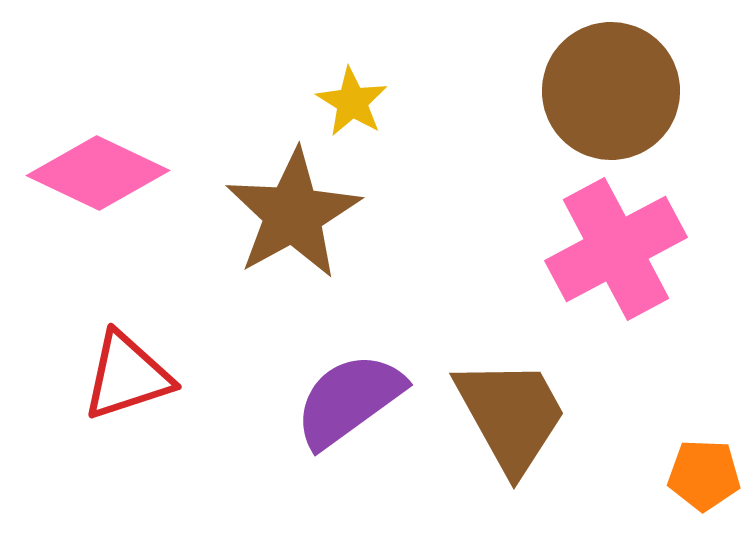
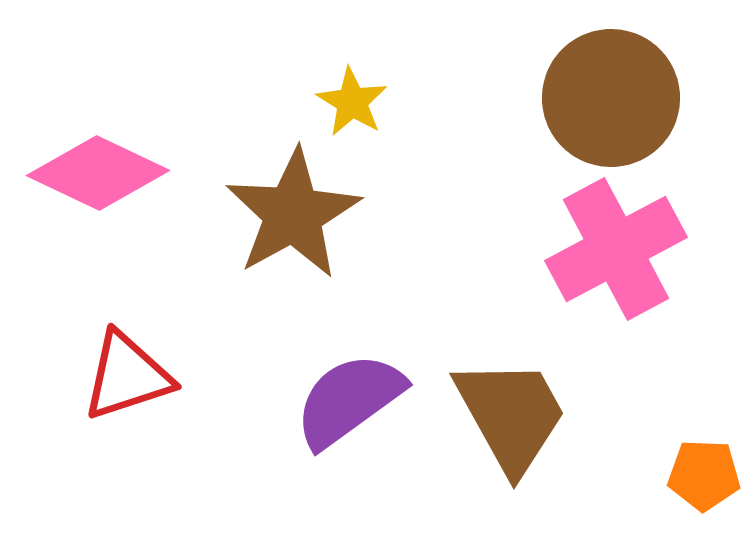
brown circle: moved 7 px down
